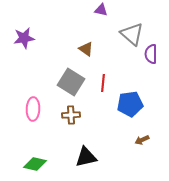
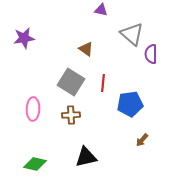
brown arrow: rotated 24 degrees counterclockwise
